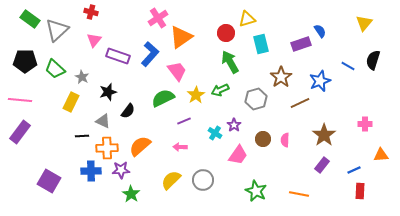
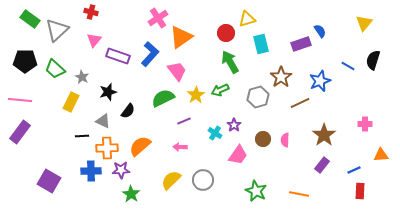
gray hexagon at (256, 99): moved 2 px right, 2 px up
